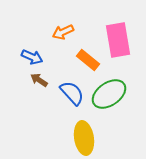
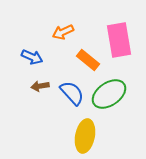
pink rectangle: moved 1 px right
brown arrow: moved 1 px right, 6 px down; rotated 42 degrees counterclockwise
yellow ellipse: moved 1 px right, 2 px up; rotated 20 degrees clockwise
